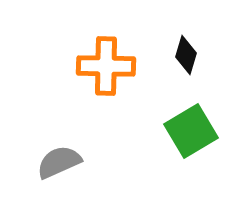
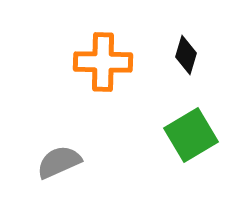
orange cross: moved 3 px left, 4 px up
green square: moved 4 px down
